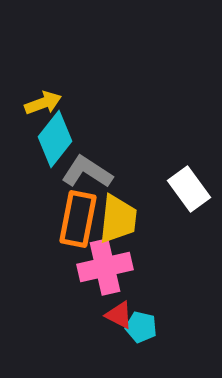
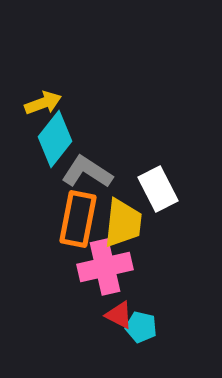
white rectangle: moved 31 px left; rotated 9 degrees clockwise
yellow trapezoid: moved 5 px right, 4 px down
